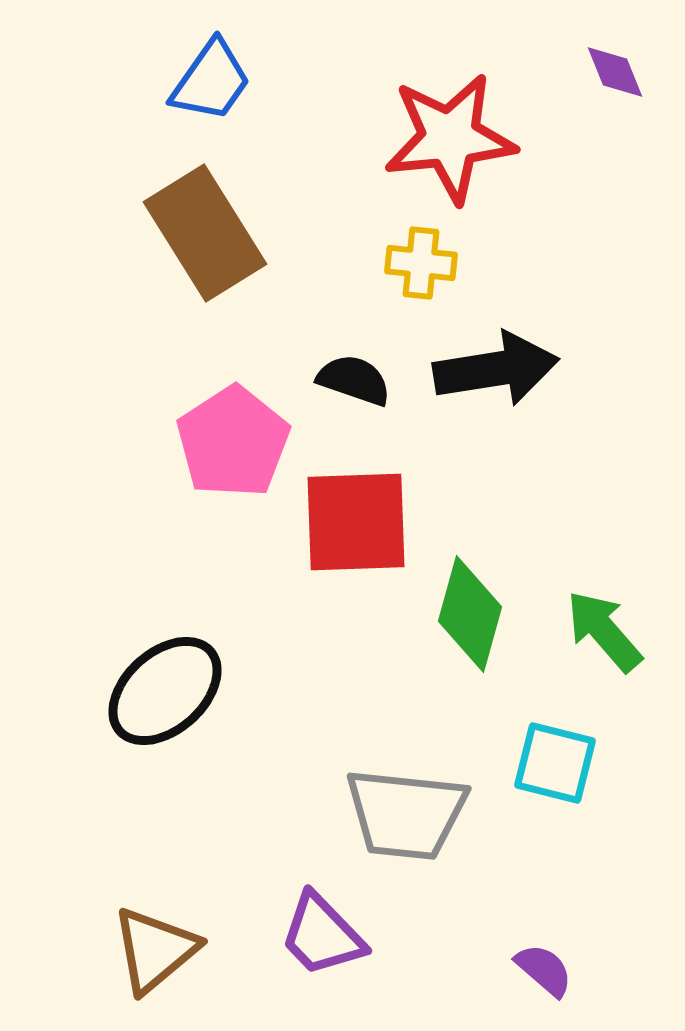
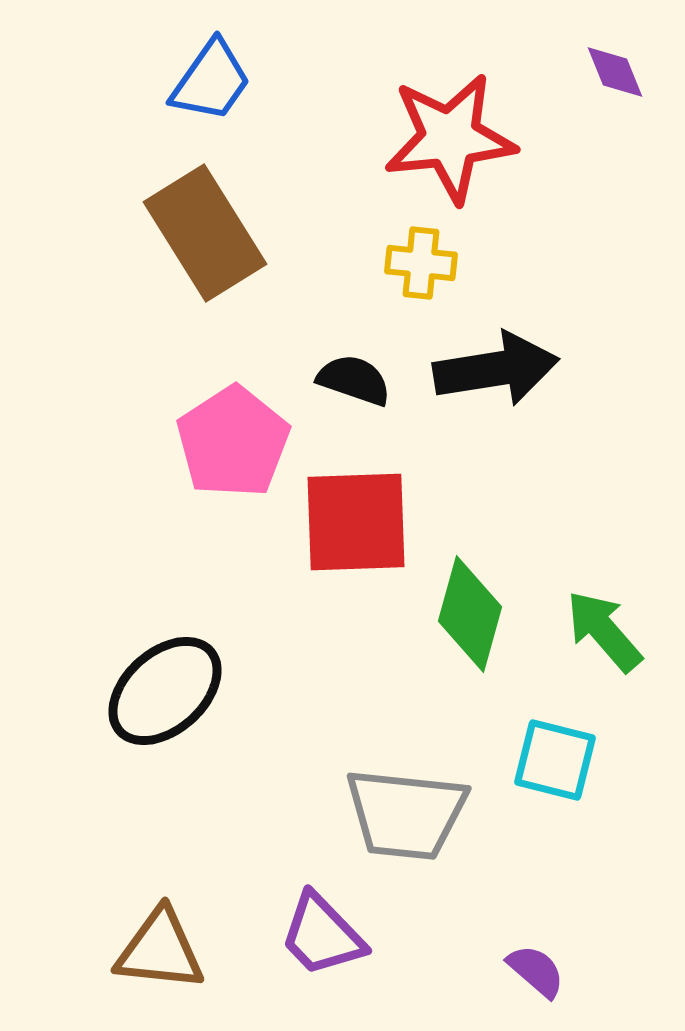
cyan square: moved 3 px up
brown triangle: moved 5 px right; rotated 46 degrees clockwise
purple semicircle: moved 8 px left, 1 px down
